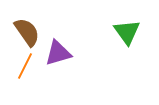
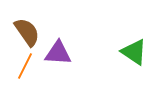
green triangle: moved 7 px right, 20 px down; rotated 20 degrees counterclockwise
purple triangle: rotated 20 degrees clockwise
